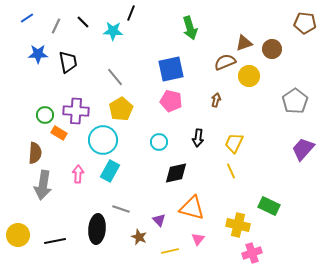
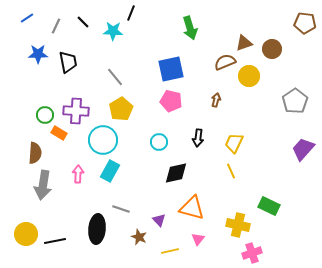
yellow circle at (18, 235): moved 8 px right, 1 px up
